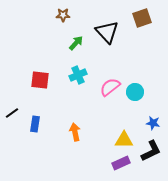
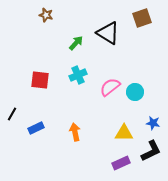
brown star: moved 17 px left; rotated 16 degrees clockwise
black triangle: moved 1 px right, 1 px down; rotated 15 degrees counterclockwise
black line: moved 1 px down; rotated 24 degrees counterclockwise
blue rectangle: moved 1 px right, 4 px down; rotated 56 degrees clockwise
yellow triangle: moved 7 px up
